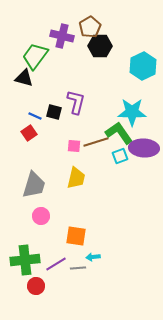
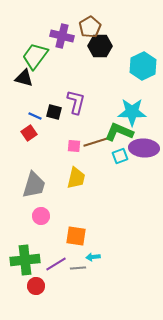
green L-shape: moved 1 px up; rotated 32 degrees counterclockwise
